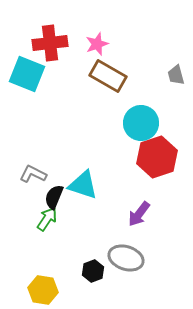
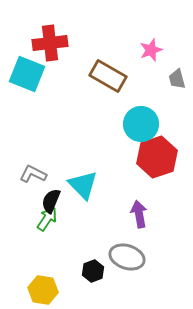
pink star: moved 54 px right, 6 px down
gray trapezoid: moved 1 px right, 4 px down
cyan circle: moved 1 px down
cyan triangle: rotated 28 degrees clockwise
black semicircle: moved 3 px left, 4 px down
purple arrow: rotated 132 degrees clockwise
gray ellipse: moved 1 px right, 1 px up
